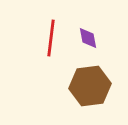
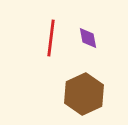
brown hexagon: moved 6 px left, 8 px down; rotated 18 degrees counterclockwise
